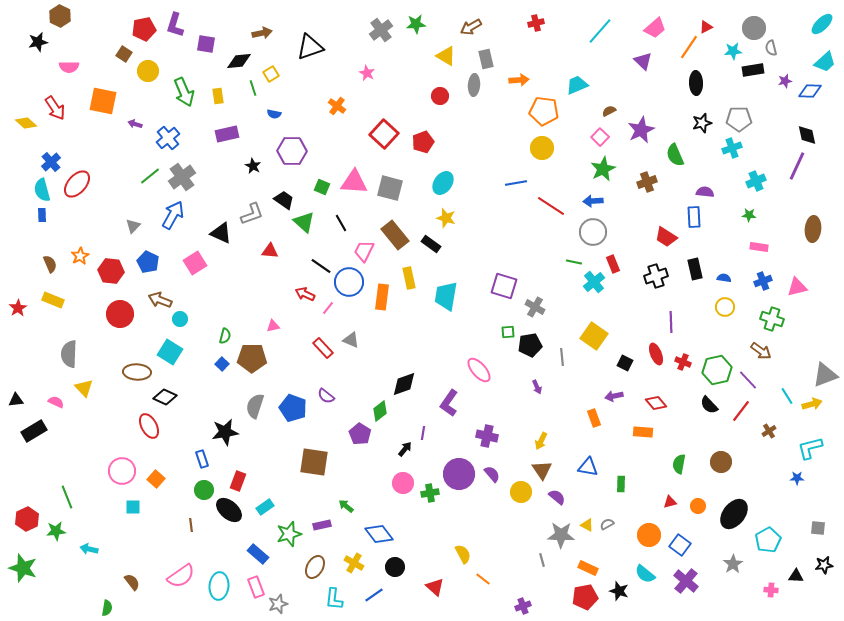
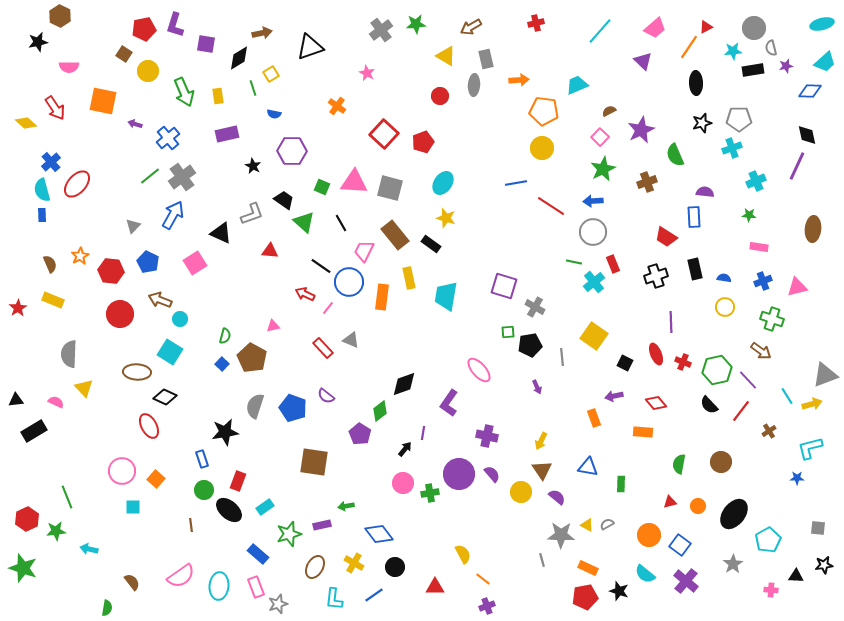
cyan ellipse at (822, 24): rotated 30 degrees clockwise
black diamond at (239, 61): moved 3 px up; rotated 25 degrees counterclockwise
purple star at (785, 81): moved 1 px right, 15 px up
brown pentagon at (252, 358): rotated 28 degrees clockwise
green arrow at (346, 506): rotated 49 degrees counterclockwise
red triangle at (435, 587): rotated 42 degrees counterclockwise
purple cross at (523, 606): moved 36 px left
